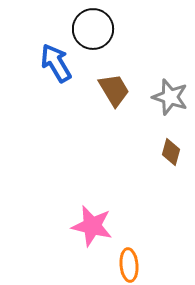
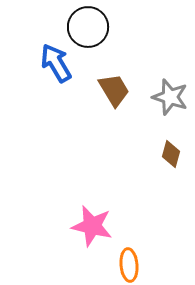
black circle: moved 5 px left, 2 px up
brown diamond: moved 2 px down
